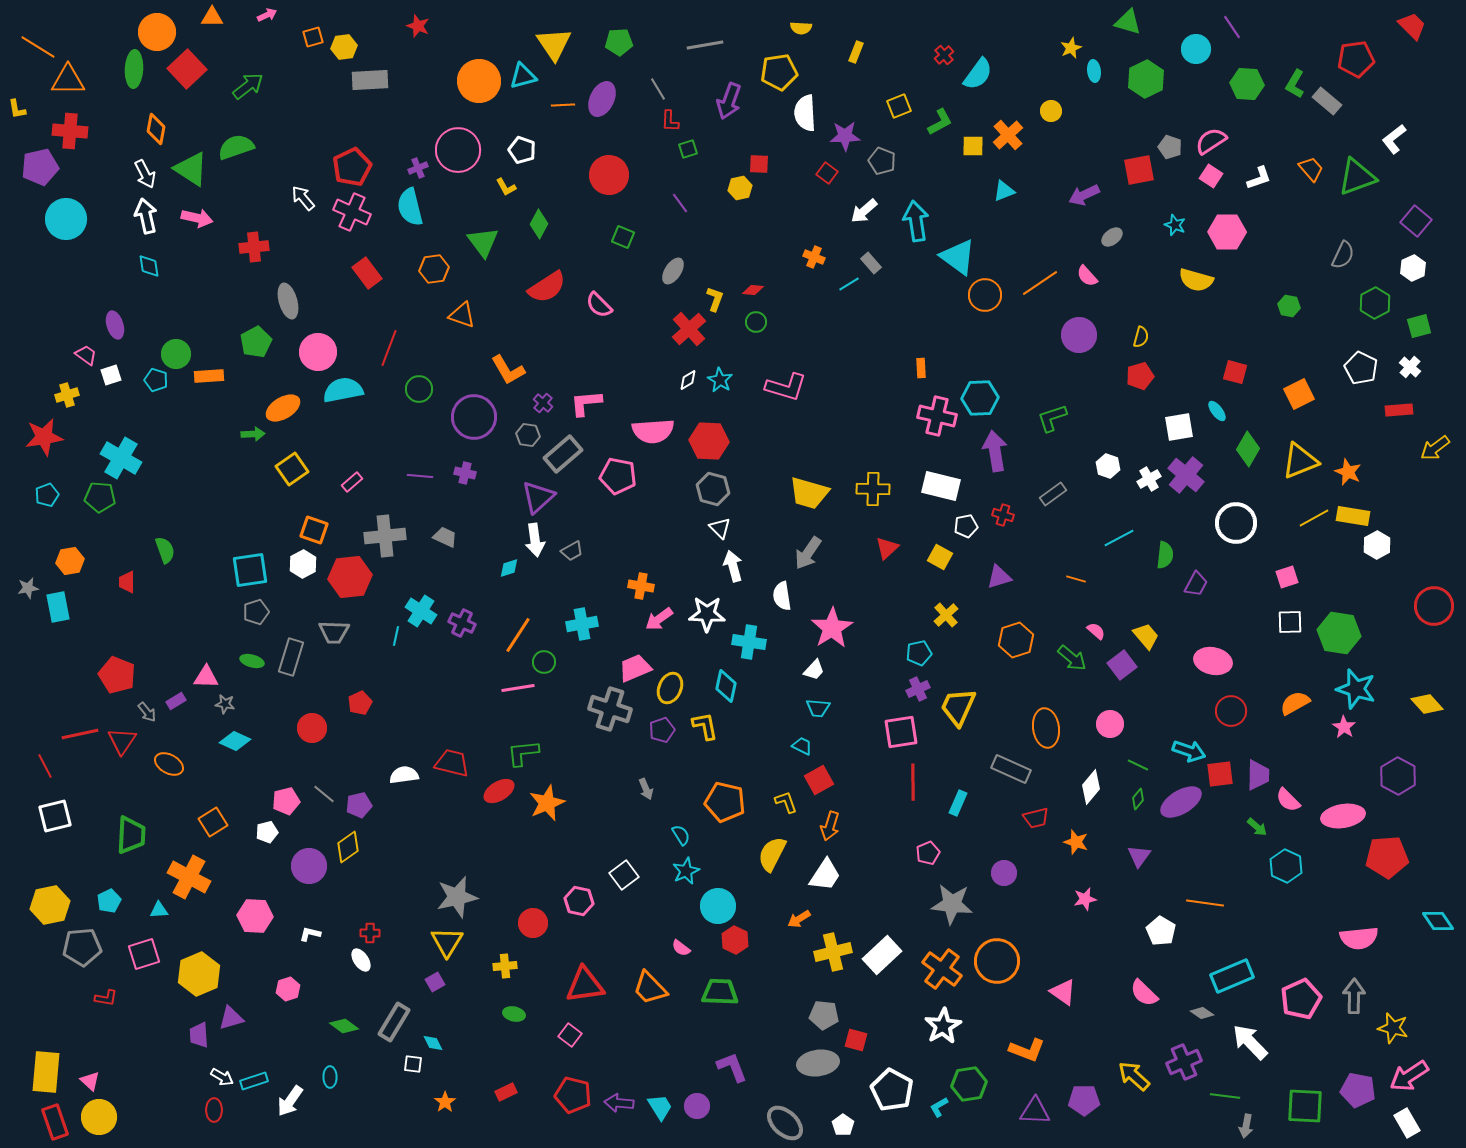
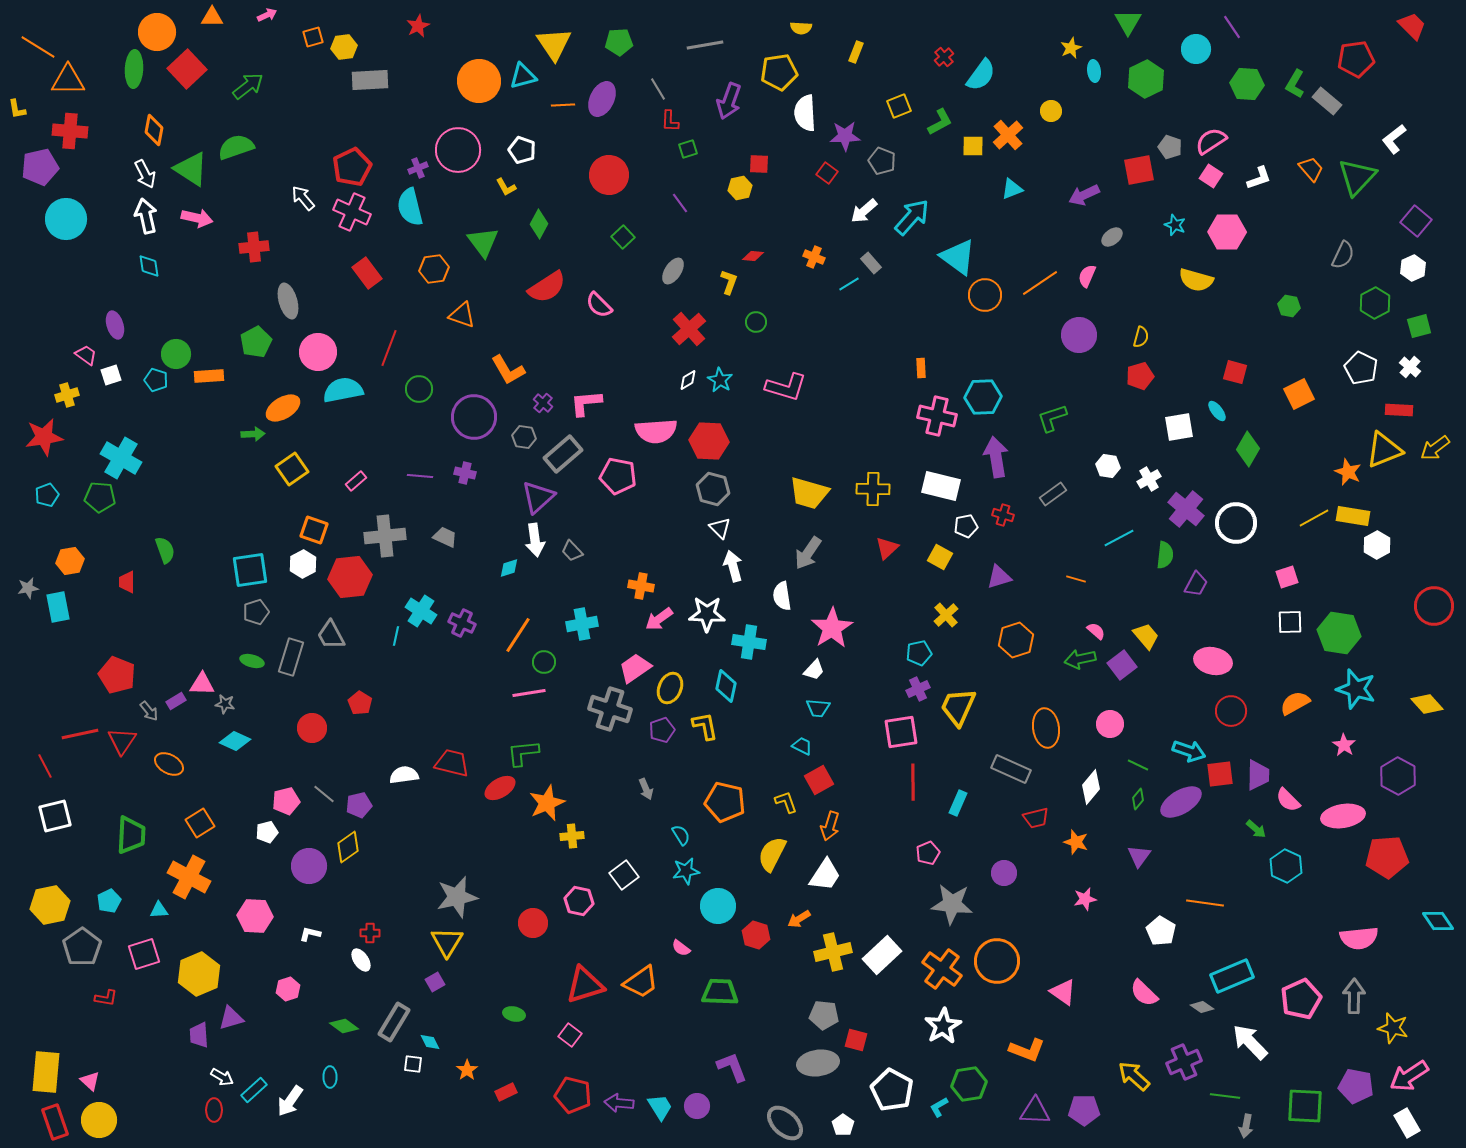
green triangle at (1128, 22): rotated 44 degrees clockwise
red star at (418, 26): rotated 25 degrees clockwise
red cross at (944, 55): moved 2 px down
cyan semicircle at (978, 74): moved 3 px right, 1 px down
orange diamond at (156, 129): moved 2 px left, 1 px down
green triangle at (1357, 177): rotated 27 degrees counterclockwise
cyan triangle at (1004, 191): moved 8 px right, 2 px up
cyan arrow at (916, 221): moved 4 px left, 4 px up; rotated 51 degrees clockwise
green square at (623, 237): rotated 25 degrees clockwise
pink semicircle at (1087, 276): rotated 65 degrees clockwise
red diamond at (753, 290): moved 34 px up
yellow L-shape at (715, 299): moved 14 px right, 17 px up
cyan hexagon at (980, 398): moved 3 px right, 1 px up
red rectangle at (1399, 410): rotated 8 degrees clockwise
pink semicircle at (653, 431): moved 3 px right
gray hexagon at (528, 435): moved 4 px left, 2 px down
purple arrow at (995, 451): moved 1 px right, 6 px down
yellow triangle at (1300, 461): moved 84 px right, 11 px up
white hexagon at (1108, 466): rotated 10 degrees counterclockwise
purple cross at (1186, 475): moved 34 px down
pink rectangle at (352, 482): moved 4 px right, 1 px up
gray trapezoid at (572, 551): rotated 75 degrees clockwise
gray trapezoid at (334, 632): moved 3 px left, 3 px down; rotated 60 degrees clockwise
green arrow at (1072, 658): moved 8 px right, 1 px down; rotated 128 degrees clockwise
pink trapezoid at (635, 668): rotated 12 degrees counterclockwise
pink triangle at (206, 677): moved 4 px left, 7 px down
pink line at (518, 688): moved 11 px right, 5 px down
red pentagon at (360, 703): rotated 15 degrees counterclockwise
gray arrow at (147, 712): moved 2 px right, 1 px up
pink star at (1344, 727): moved 18 px down
red ellipse at (499, 791): moved 1 px right, 3 px up
orange square at (213, 822): moved 13 px left, 1 px down
green arrow at (1257, 827): moved 1 px left, 2 px down
cyan star at (686, 871): rotated 16 degrees clockwise
red hexagon at (735, 940): moved 21 px right, 5 px up; rotated 8 degrees counterclockwise
gray pentagon at (82, 947): rotated 30 degrees counterclockwise
yellow cross at (505, 966): moved 67 px right, 130 px up
red triangle at (585, 985): rotated 9 degrees counterclockwise
orange trapezoid at (650, 988): moved 9 px left, 6 px up; rotated 81 degrees counterclockwise
gray diamond at (1202, 1013): moved 6 px up
cyan diamond at (433, 1043): moved 3 px left, 1 px up
cyan rectangle at (254, 1081): moved 9 px down; rotated 24 degrees counterclockwise
purple pentagon at (1358, 1090): moved 2 px left, 4 px up
purple pentagon at (1084, 1100): moved 10 px down
orange star at (445, 1102): moved 22 px right, 32 px up
yellow circle at (99, 1117): moved 3 px down
